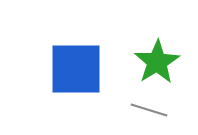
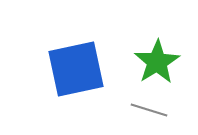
blue square: rotated 12 degrees counterclockwise
